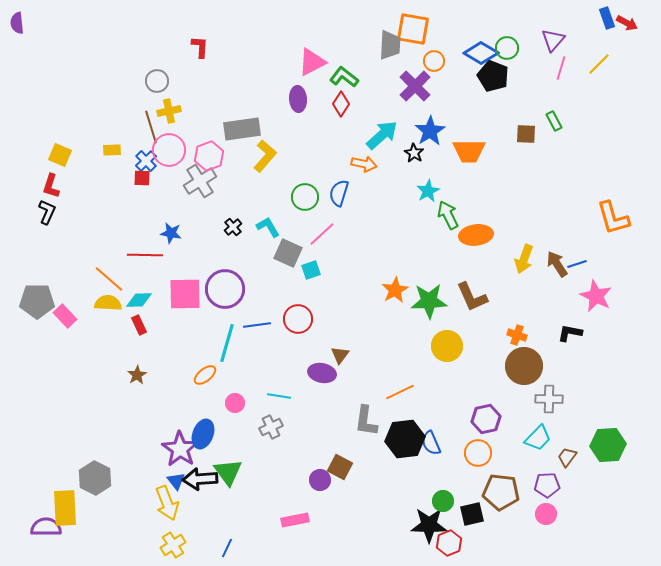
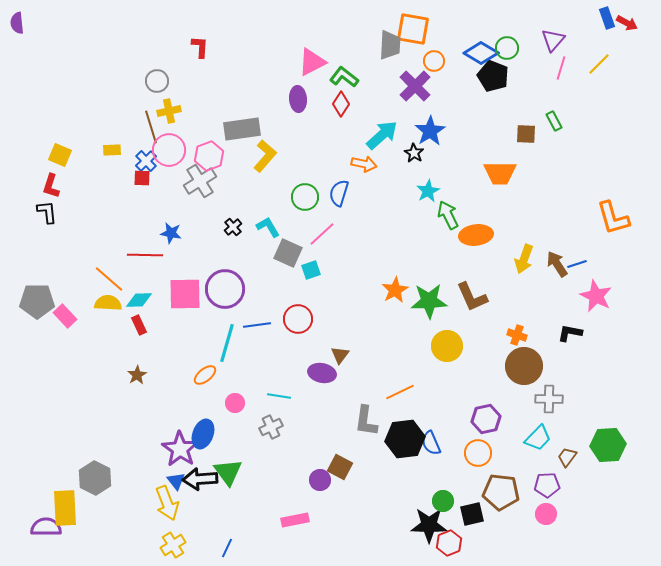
orange trapezoid at (469, 151): moved 31 px right, 22 px down
black L-shape at (47, 212): rotated 30 degrees counterclockwise
